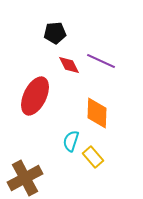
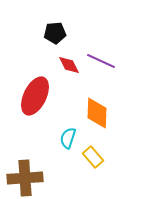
cyan semicircle: moved 3 px left, 3 px up
brown cross: rotated 24 degrees clockwise
